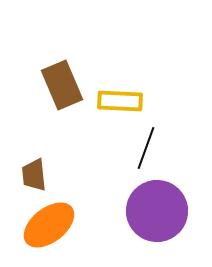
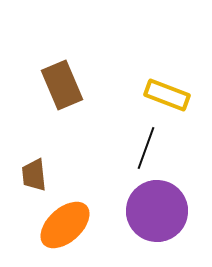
yellow rectangle: moved 47 px right, 6 px up; rotated 18 degrees clockwise
orange ellipse: moved 16 px right; rotated 4 degrees counterclockwise
